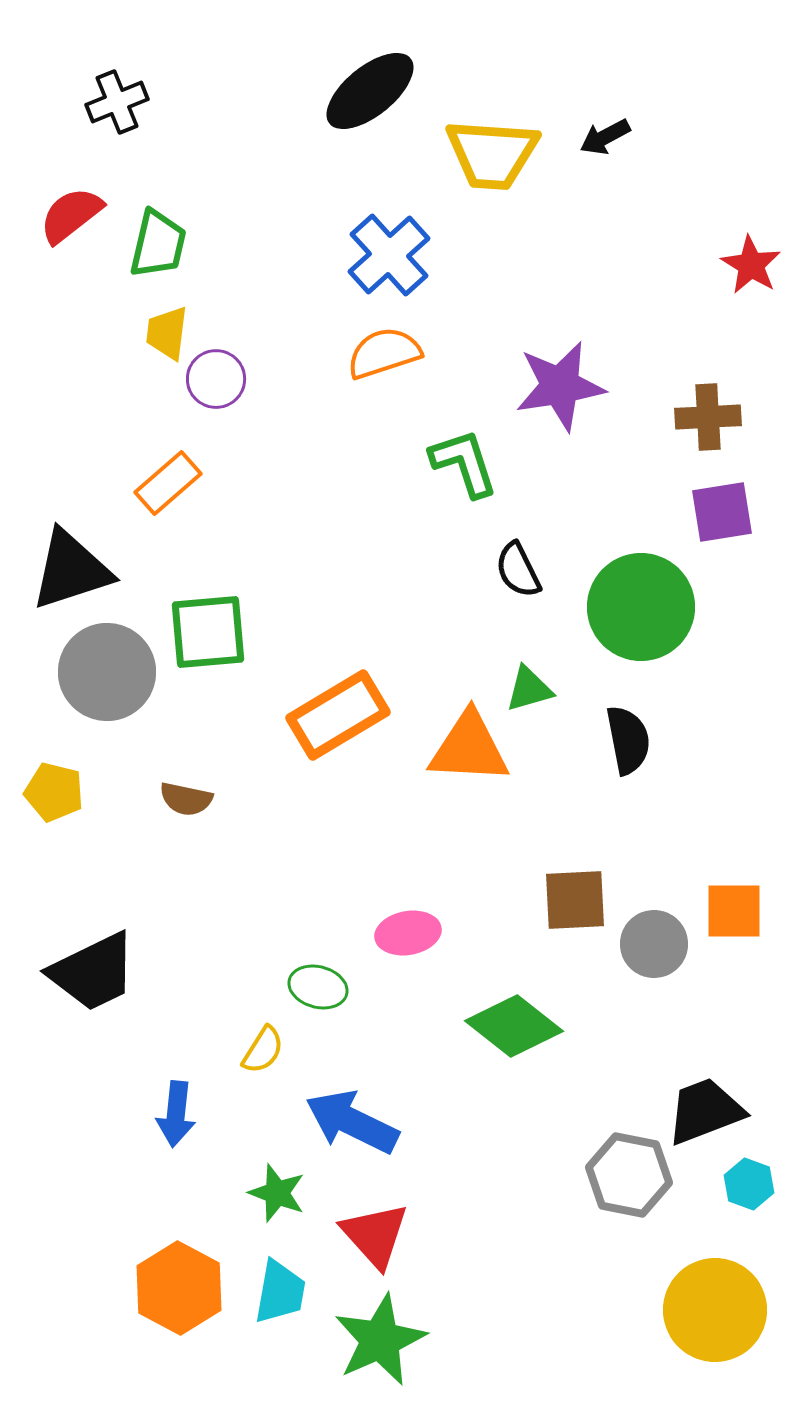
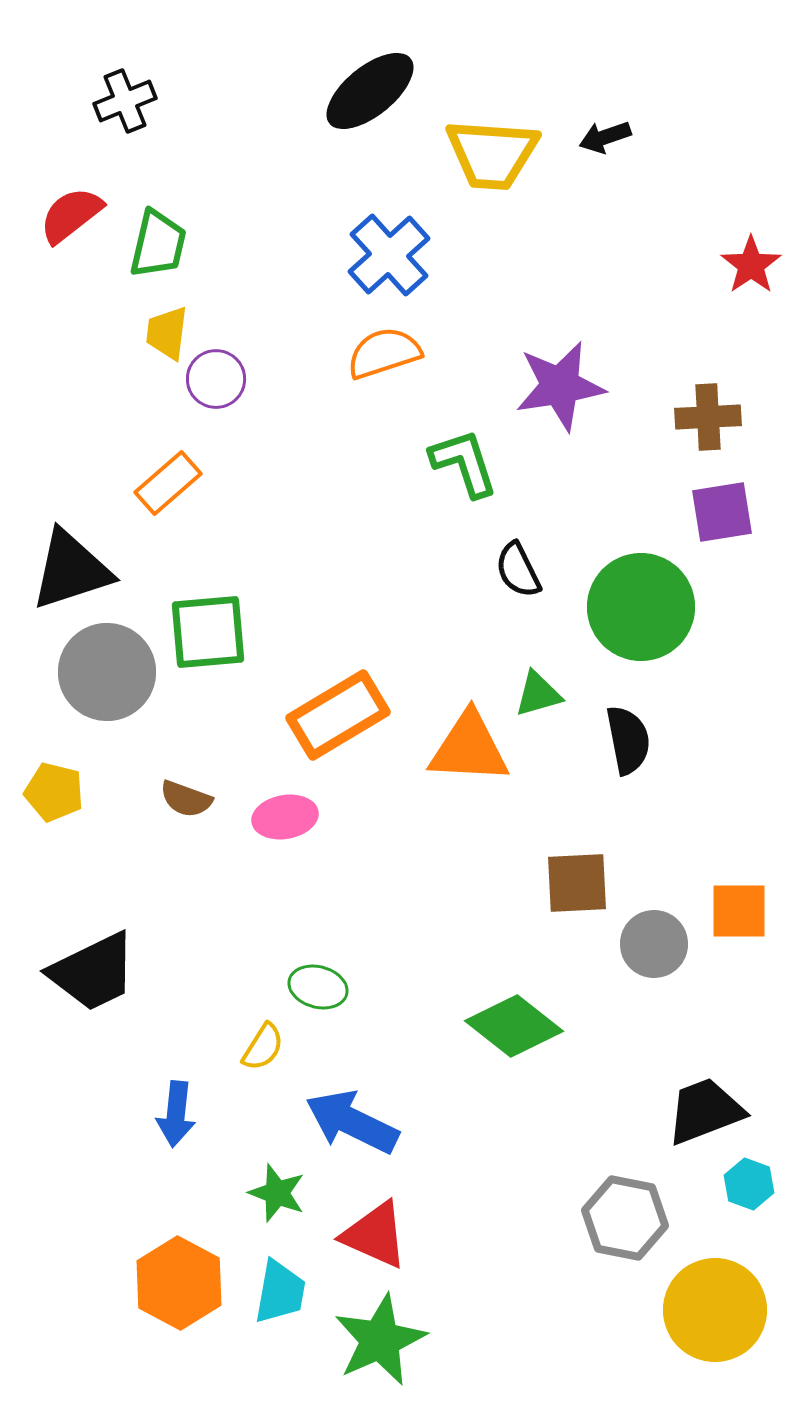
black cross at (117, 102): moved 8 px right, 1 px up
black arrow at (605, 137): rotated 9 degrees clockwise
red star at (751, 265): rotated 6 degrees clockwise
green triangle at (529, 689): moved 9 px right, 5 px down
brown semicircle at (186, 799): rotated 8 degrees clockwise
brown square at (575, 900): moved 2 px right, 17 px up
orange square at (734, 911): moved 5 px right
pink ellipse at (408, 933): moved 123 px left, 116 px up
yellow semicircle at (263, 1050): moved 3 px up
gray hexagon at (629, 1175): moved 4 px left, 43 px down
red triangle at (375, 1235): rotated 24 degrees counterclockwise
orange hexagon at (179, 1288): moved 5 px up
